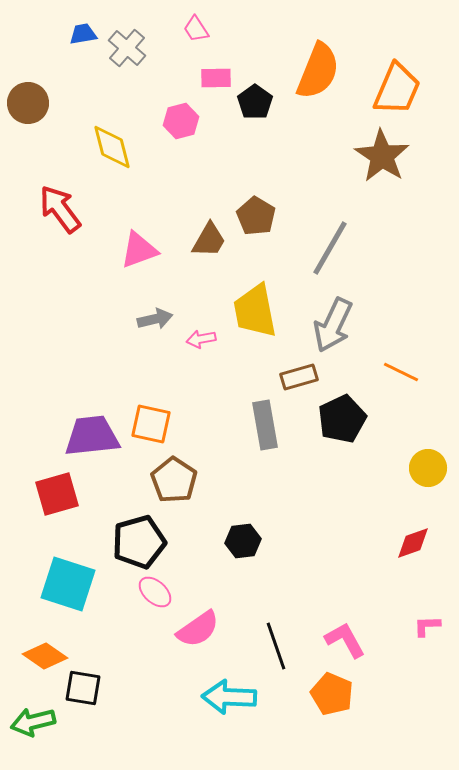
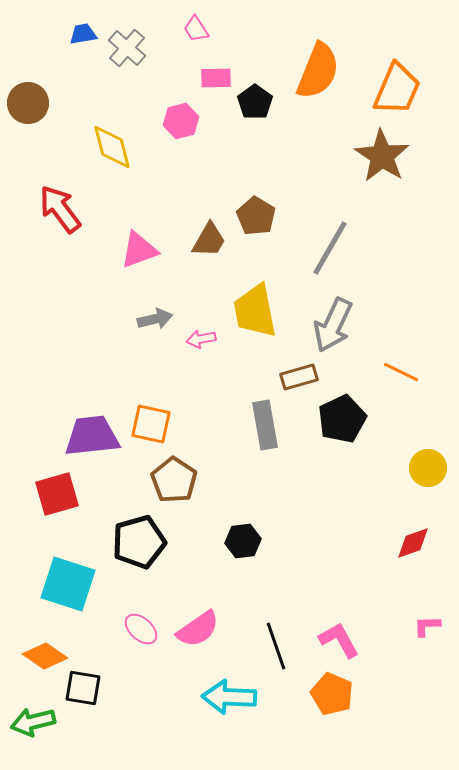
pink ellipse at (155, 592): moved 14 px left, 37 px down
pink L-shape at (345, 640): moved 6 px left
